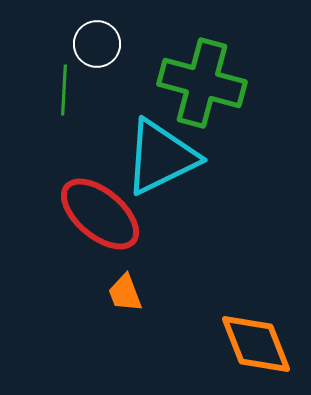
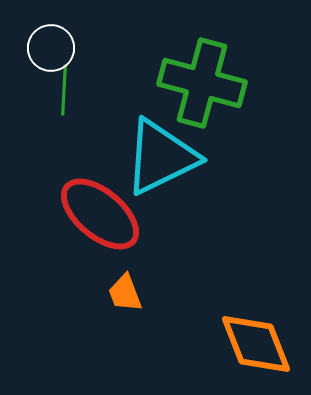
white circle: moved 46 px left, 4 px down
